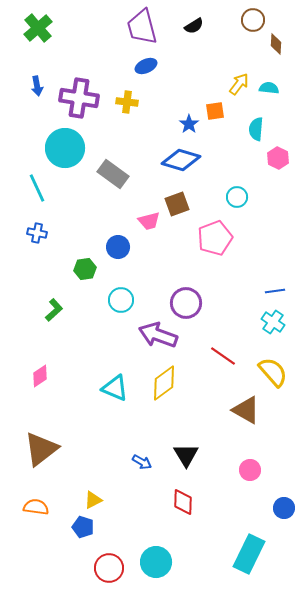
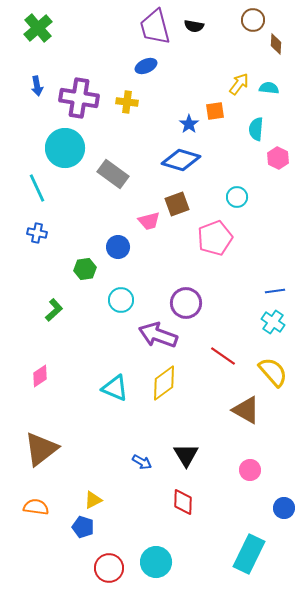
black semicircle at (194, 26): rotated 42 degrees clockwise
purple trapezoid at (142, 27): moved 13 px right
